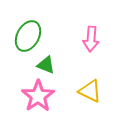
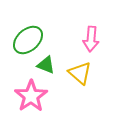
green ellipse: moved 4 px down; rotated 20 degrees clockwise
yellow triangle: moved 10 px left, 18 px up; rotated 15 degrees clockwise
pink star: moved 7 px left
